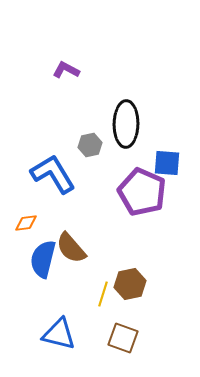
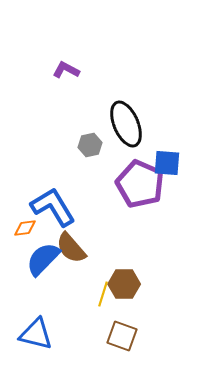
black ellipse: rotated 24 degrees counterclockwise
blue L-shape: moved 33 px down
purple pentagon: moved 2 px left, 8 px up
orange diamond: moved 1 px left, 5 px down
blue semicircle: rotated 30 degrees clockwise
brown hexagon: moved 6 px left; rotated 12 degrees clockwise
blue triangle: moved 23 px left
brown square: moved 1 px left, 2 px up
